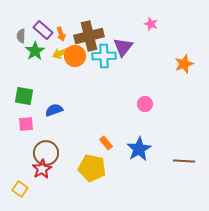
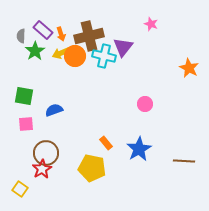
cyan cross: rotated 15 degrees clockwise
orange star: moved 5 px right, 4 px down; rotated 24 degrees counterclockwise
